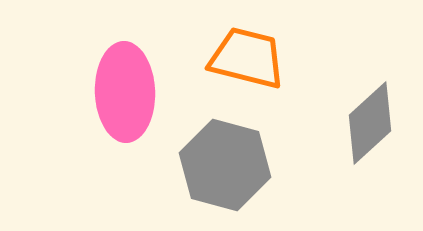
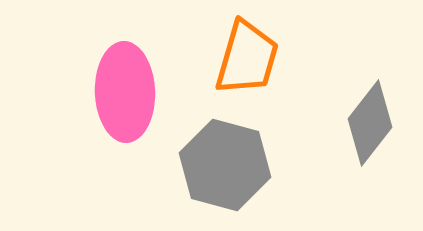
orange trapezoid: rotated 92 degrees clockwise
gray diamond: rotated 10 degrees counterclockwise
